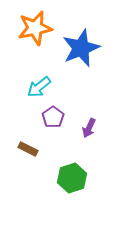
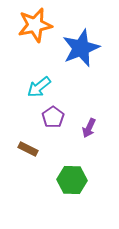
orange star: moved 3 px up
green hexagon: moved 2 px down; rotated 20 degrees clockwise
